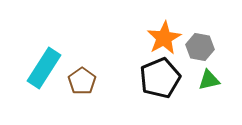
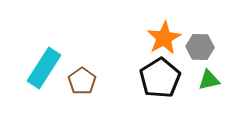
gray hexagon: rotated 8 degrees counterclockwise
black pentagon: rotated 9 degrees counterclockwise
